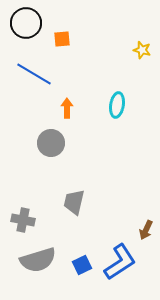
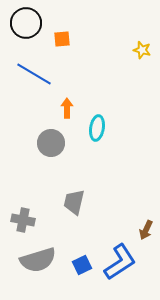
cyan ellipse: moved 20 px left, 23 px down
